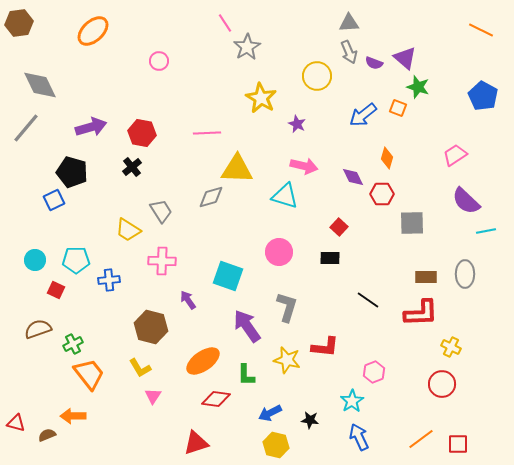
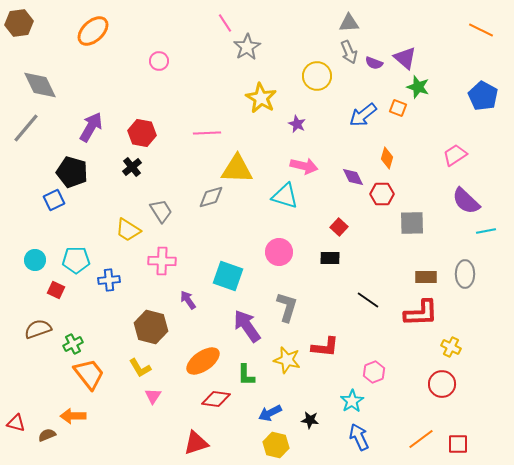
purple arrow at (91, 127): rotated 44 degrees counterclockwise
